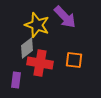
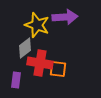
purple arrow: rotated 50 degrees counterclockwise
gray diamond: moved 2 px left
orange square: moved 16 px left, 9 px down
